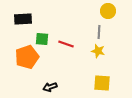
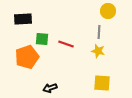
black arrow: moved 1 px down
